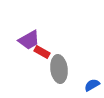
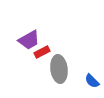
red rectangle: rotated 56 degrees counterclockwise
blue semicircle: moved 4 px up; rotated 105 degrees counterclockwise
